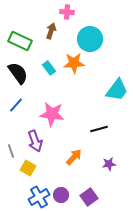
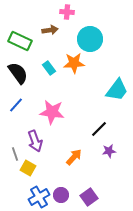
brown arrow: moved 1 px left, 1 px up; rotated 63 degrees clockwise
pink star: moved 2 px up
black line: rotated 30 degrees counterclockwise
gray line: moved 4 px right, 3 px down
purple star: moved 13 px up
